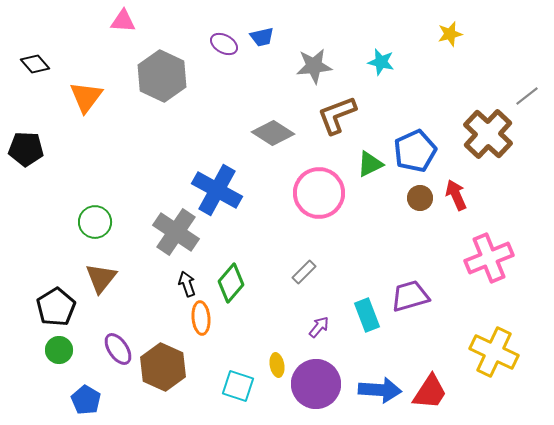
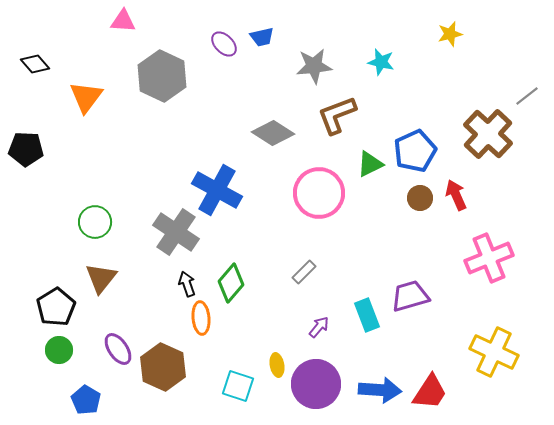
purple ellipse at (224, 44): rotated 16 degrees clockwise
